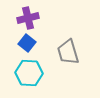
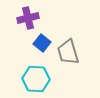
blue square: moved 15 px right
cyan hexagon: moved 7 px right, 6 px down
